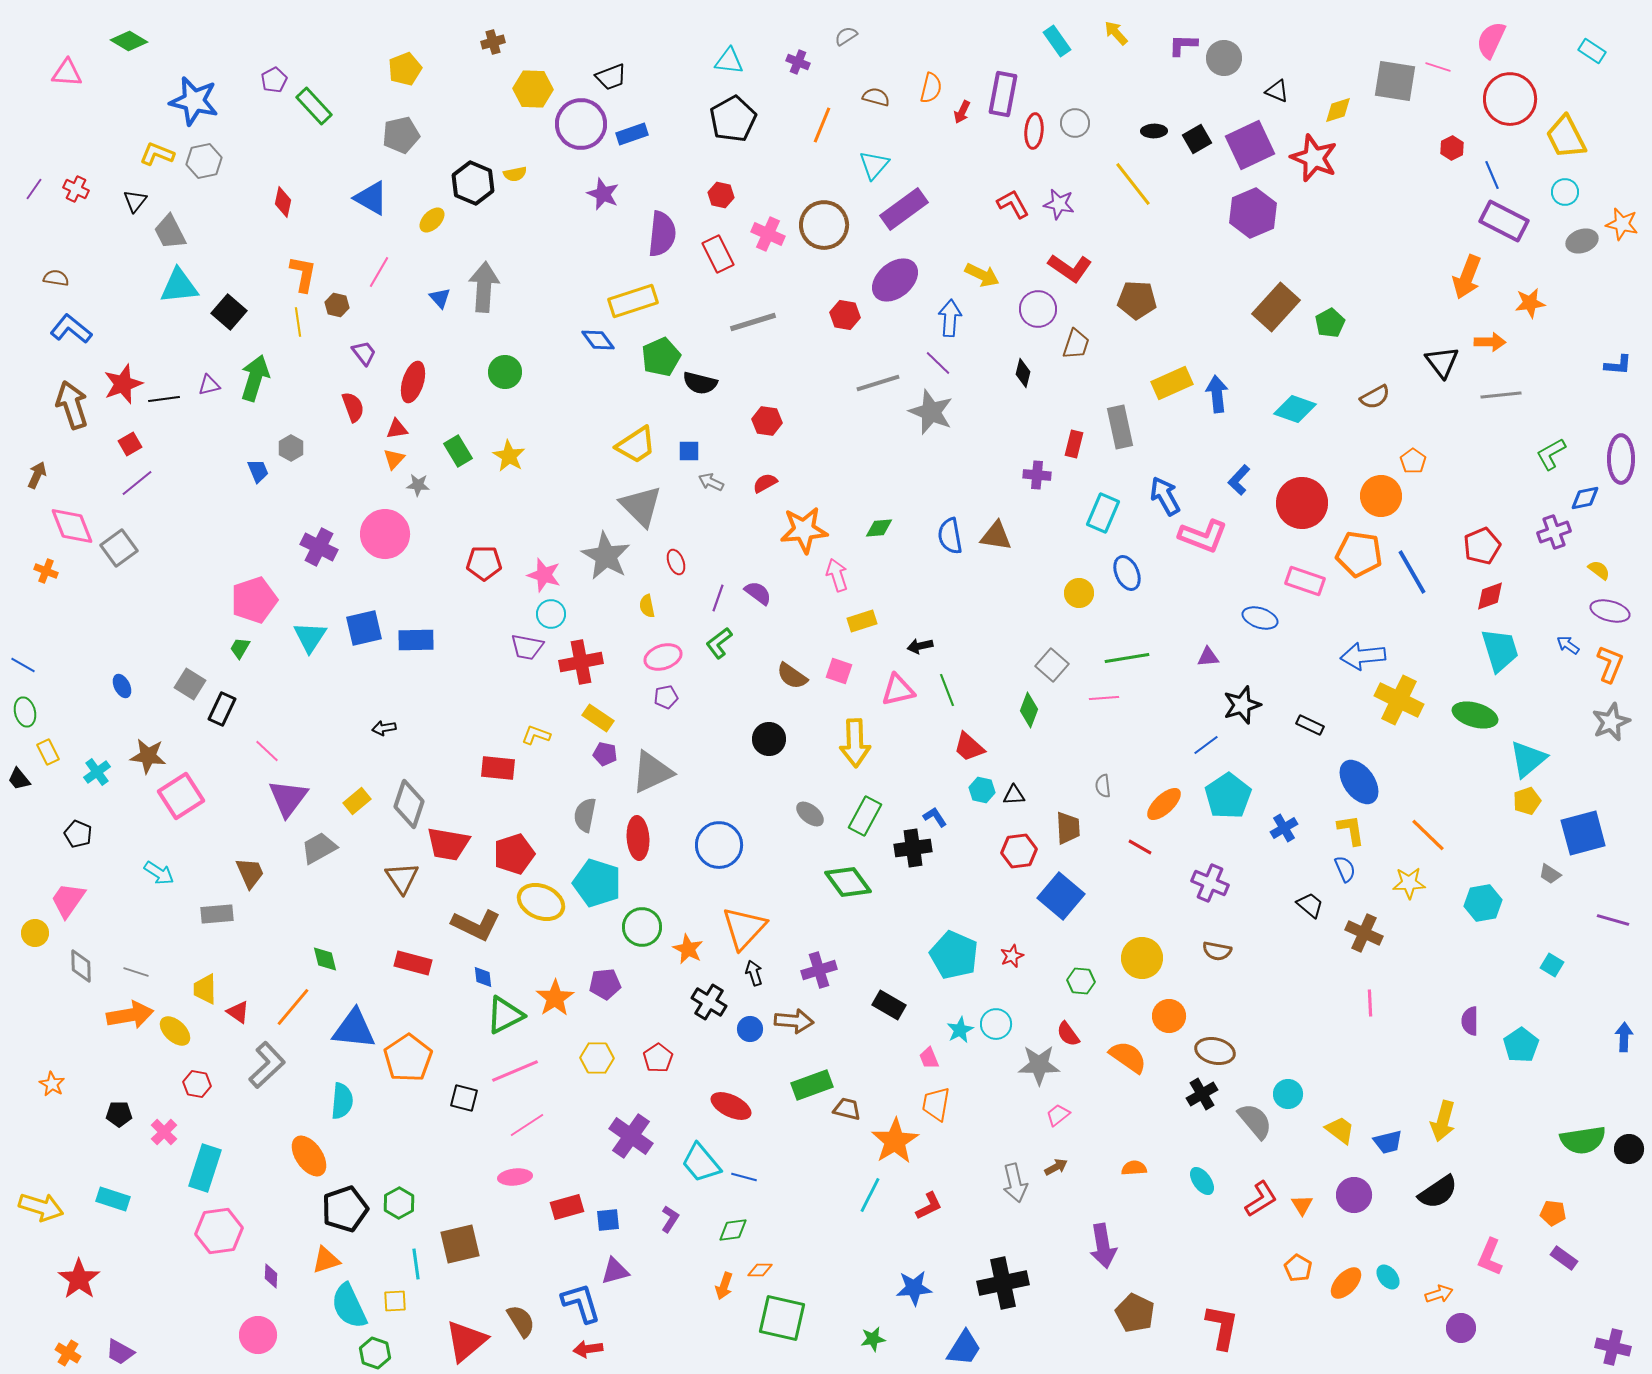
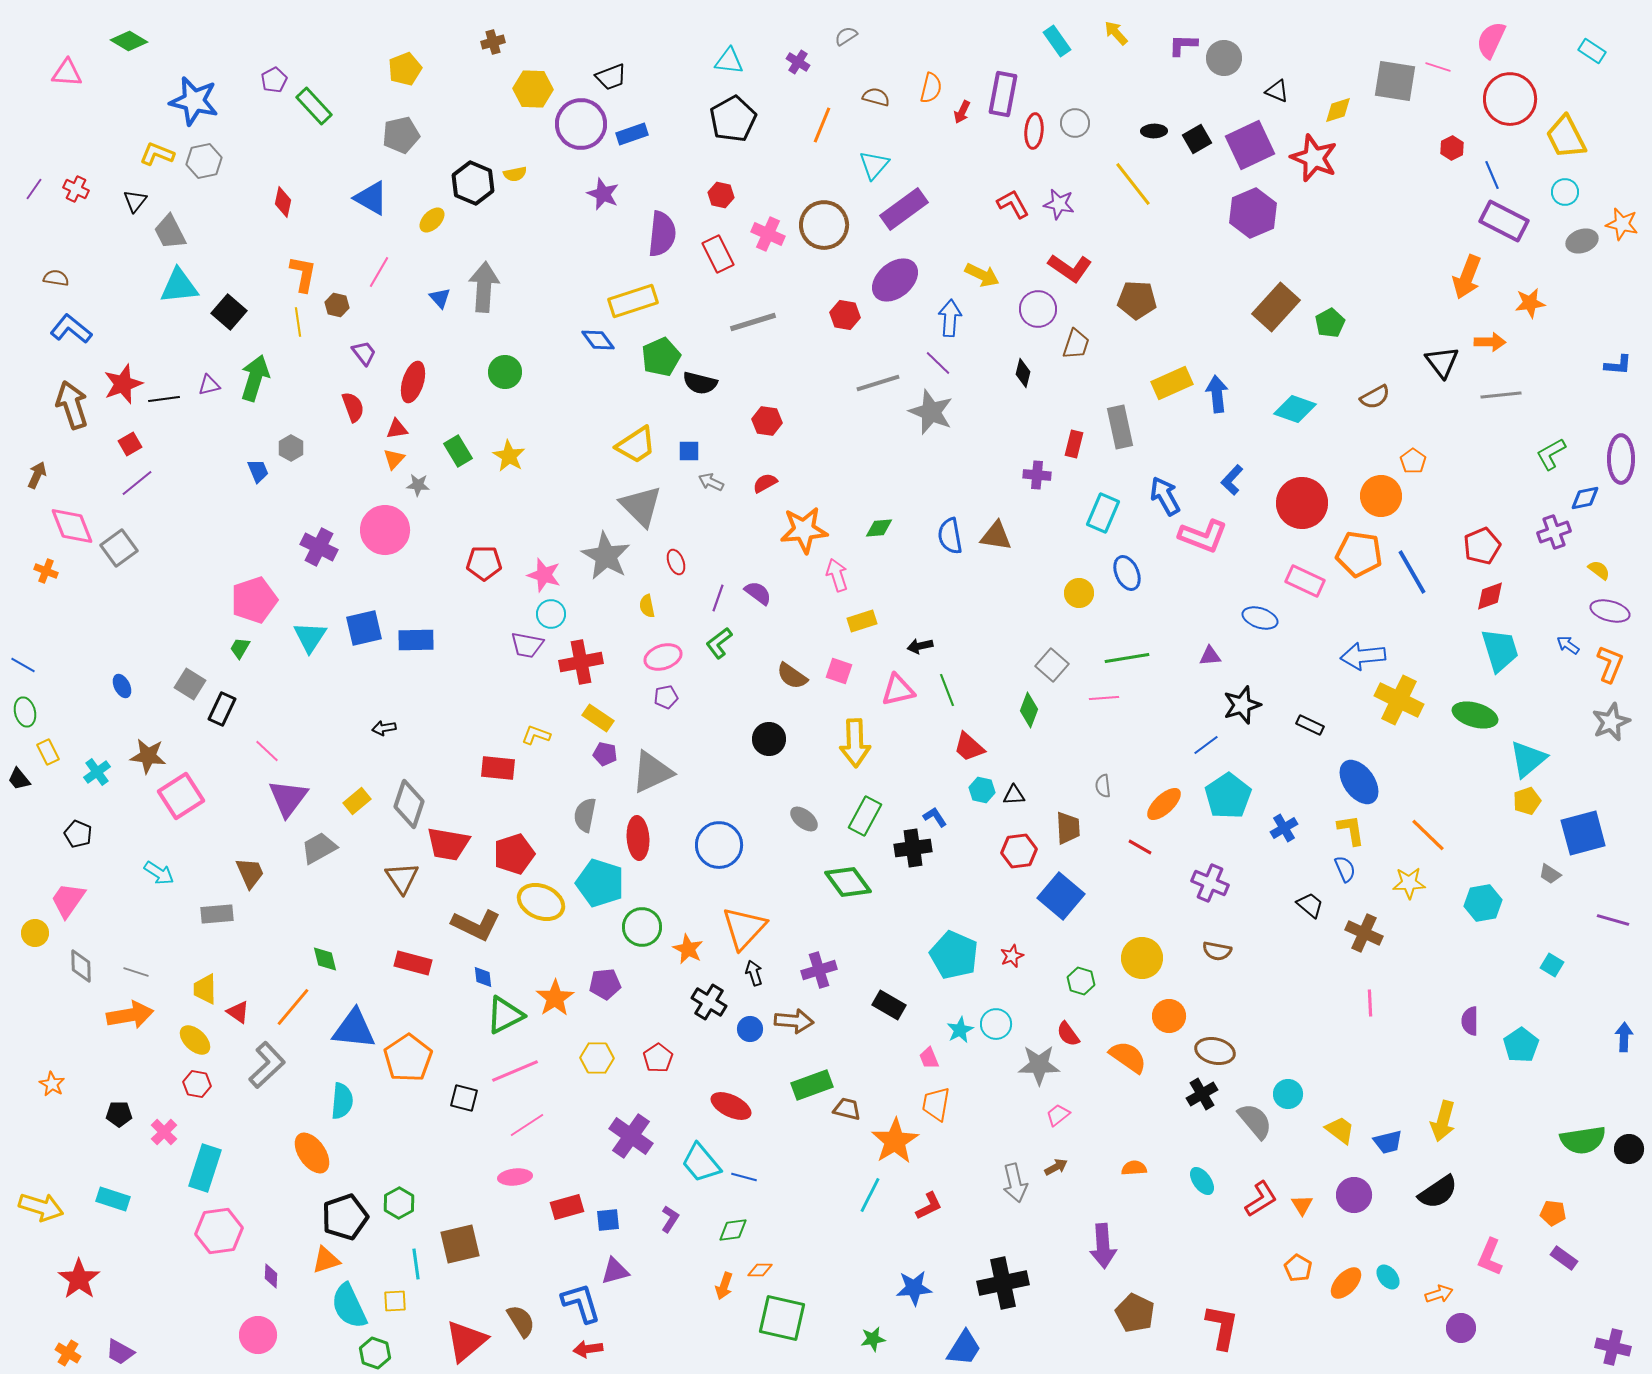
purple cross at (798, 62): rotated 10 degrees clockwise
blue L-shape at (1239, 480): moved 7 px left
pink circle at (385, 534): moved 4 px up
pink rectangle at (1305, 581): rotated 6 degrees clockwise
purple trapezoid at (527, 647): moved 2 px up
purple triangle at (1208, 657): moved 2 px right, 1 px up
gray ellipse at (810, 814): moved 6 px left, 5 px down
cyan pentagon at (597, 883): moved 3 px right
green hexagon at (1081, 981): rotated 12 degrees clockwise
yellow ellipse at (175, 1031): moved 20 px right, 9 px down
orange ellipse at (309, 1156): moved 3 px right, 3 px up
black pentagon at (345, 1209): moved 8 px down
purple arrow at (1103, 1246): rotated 6 degrees clockwise
